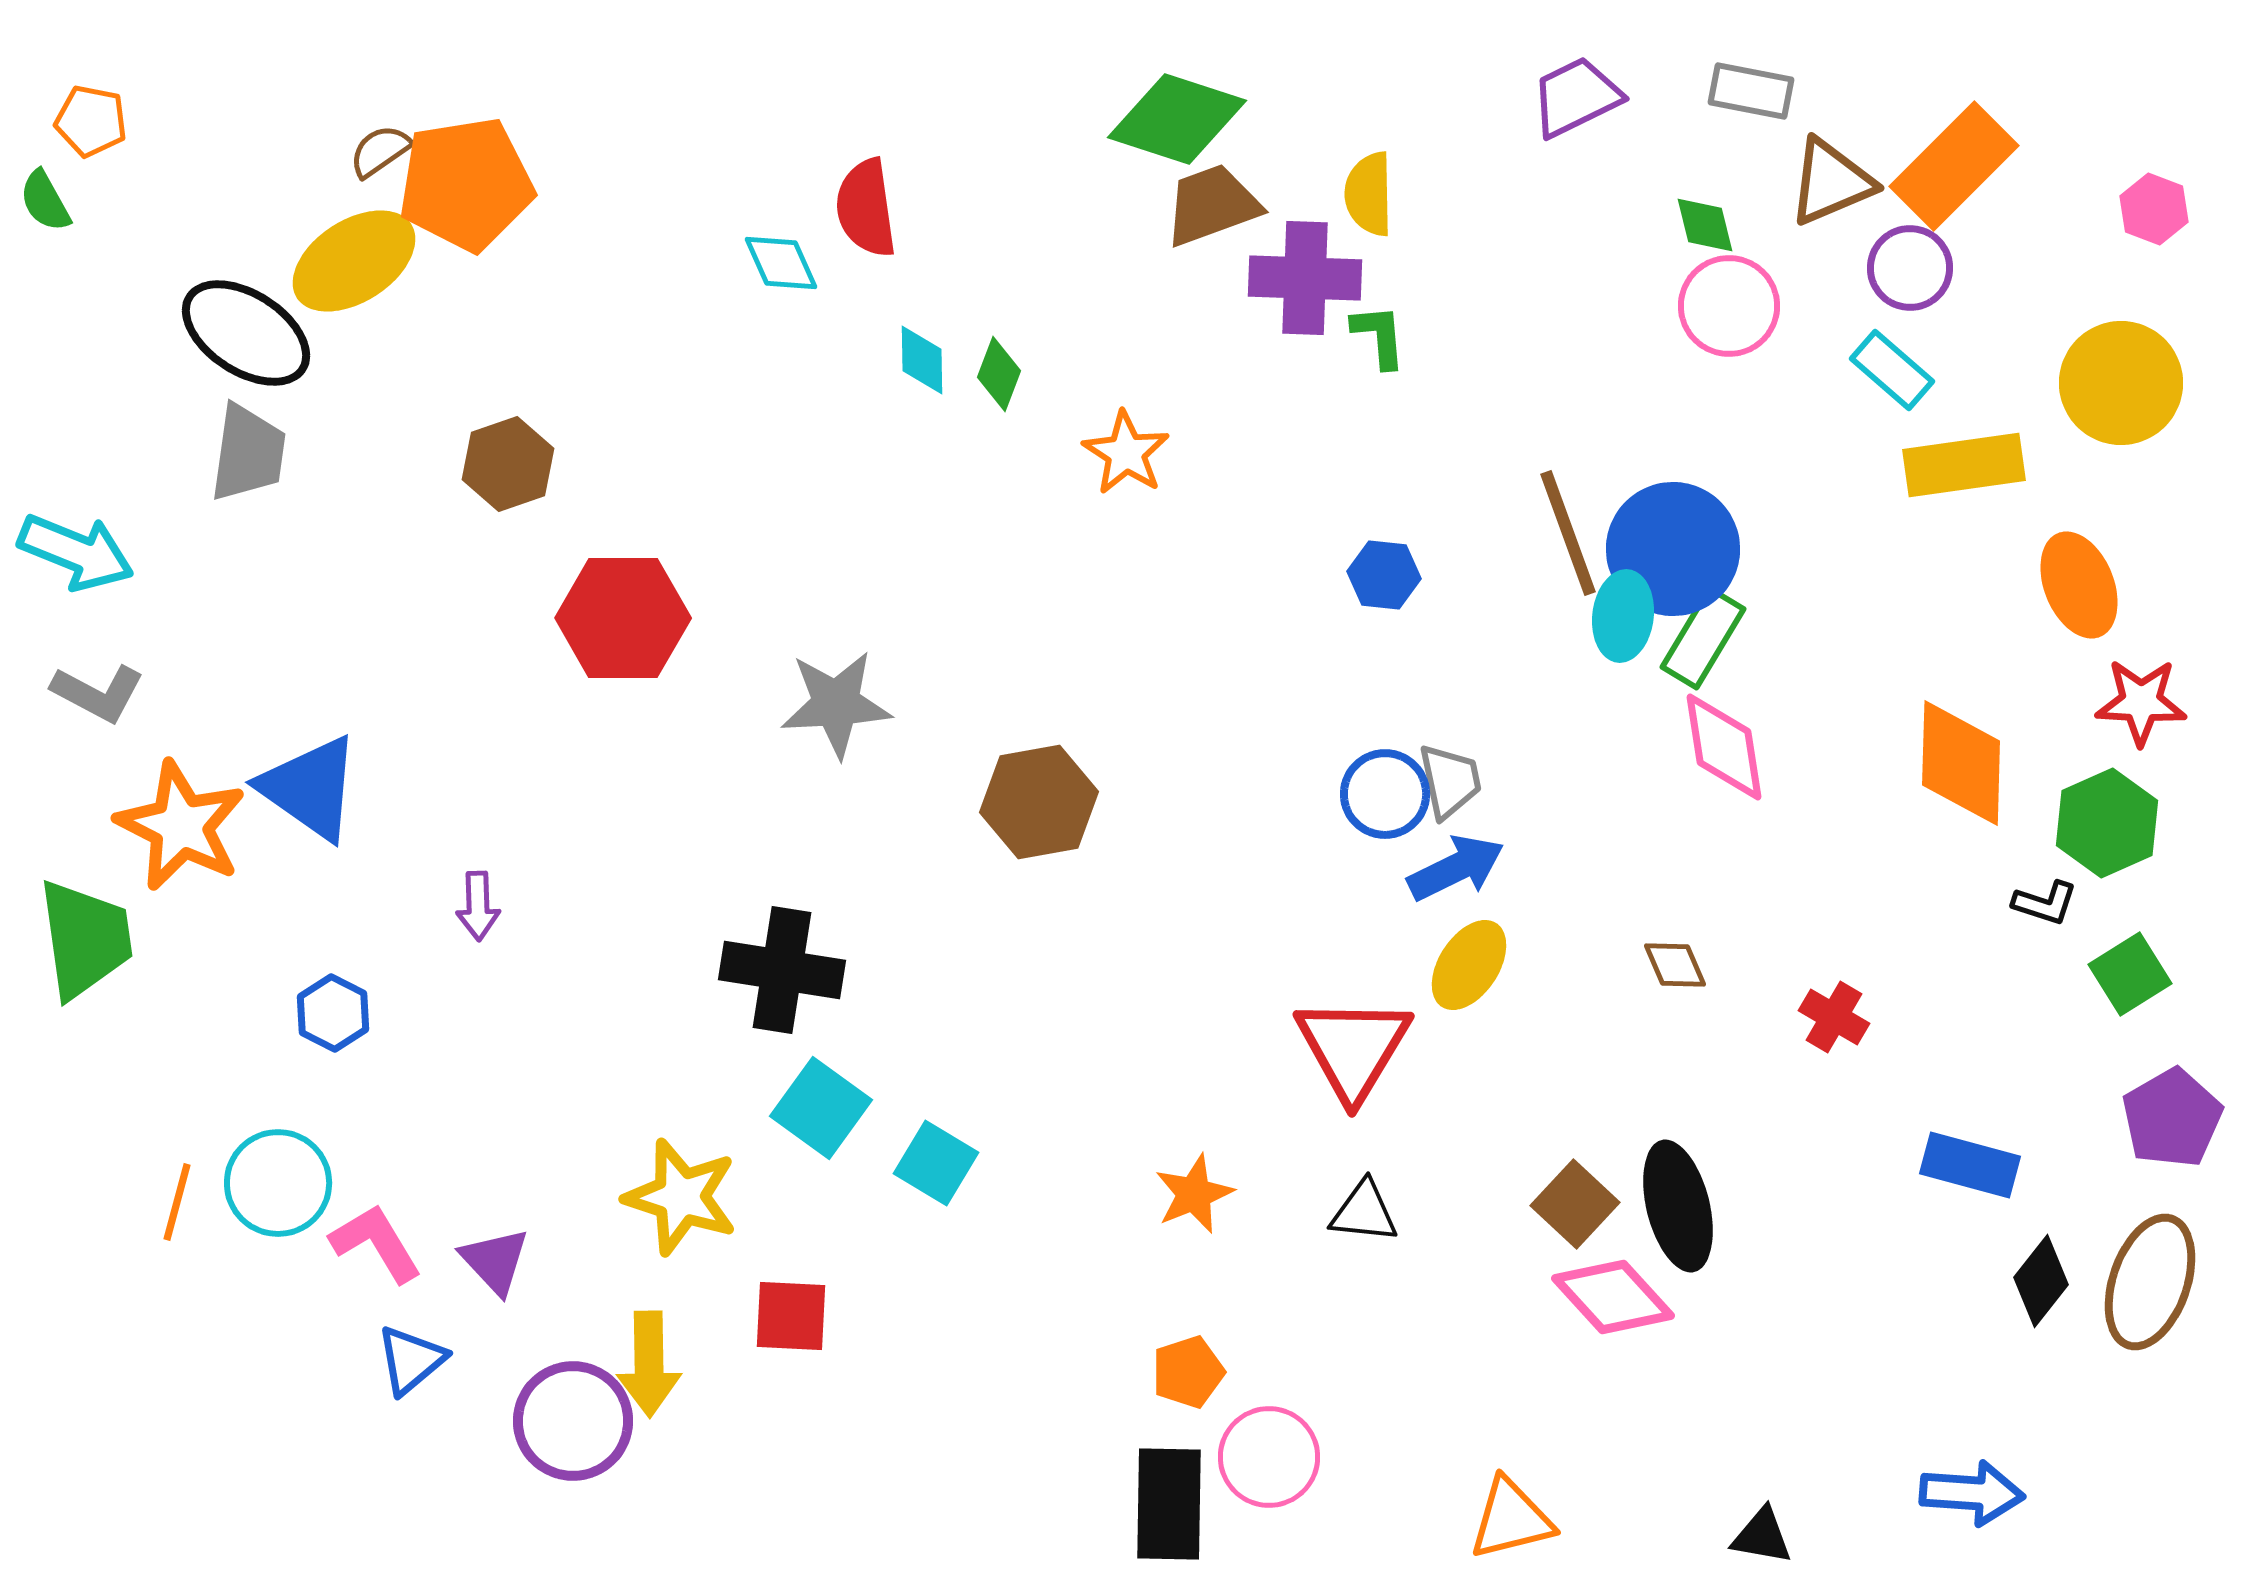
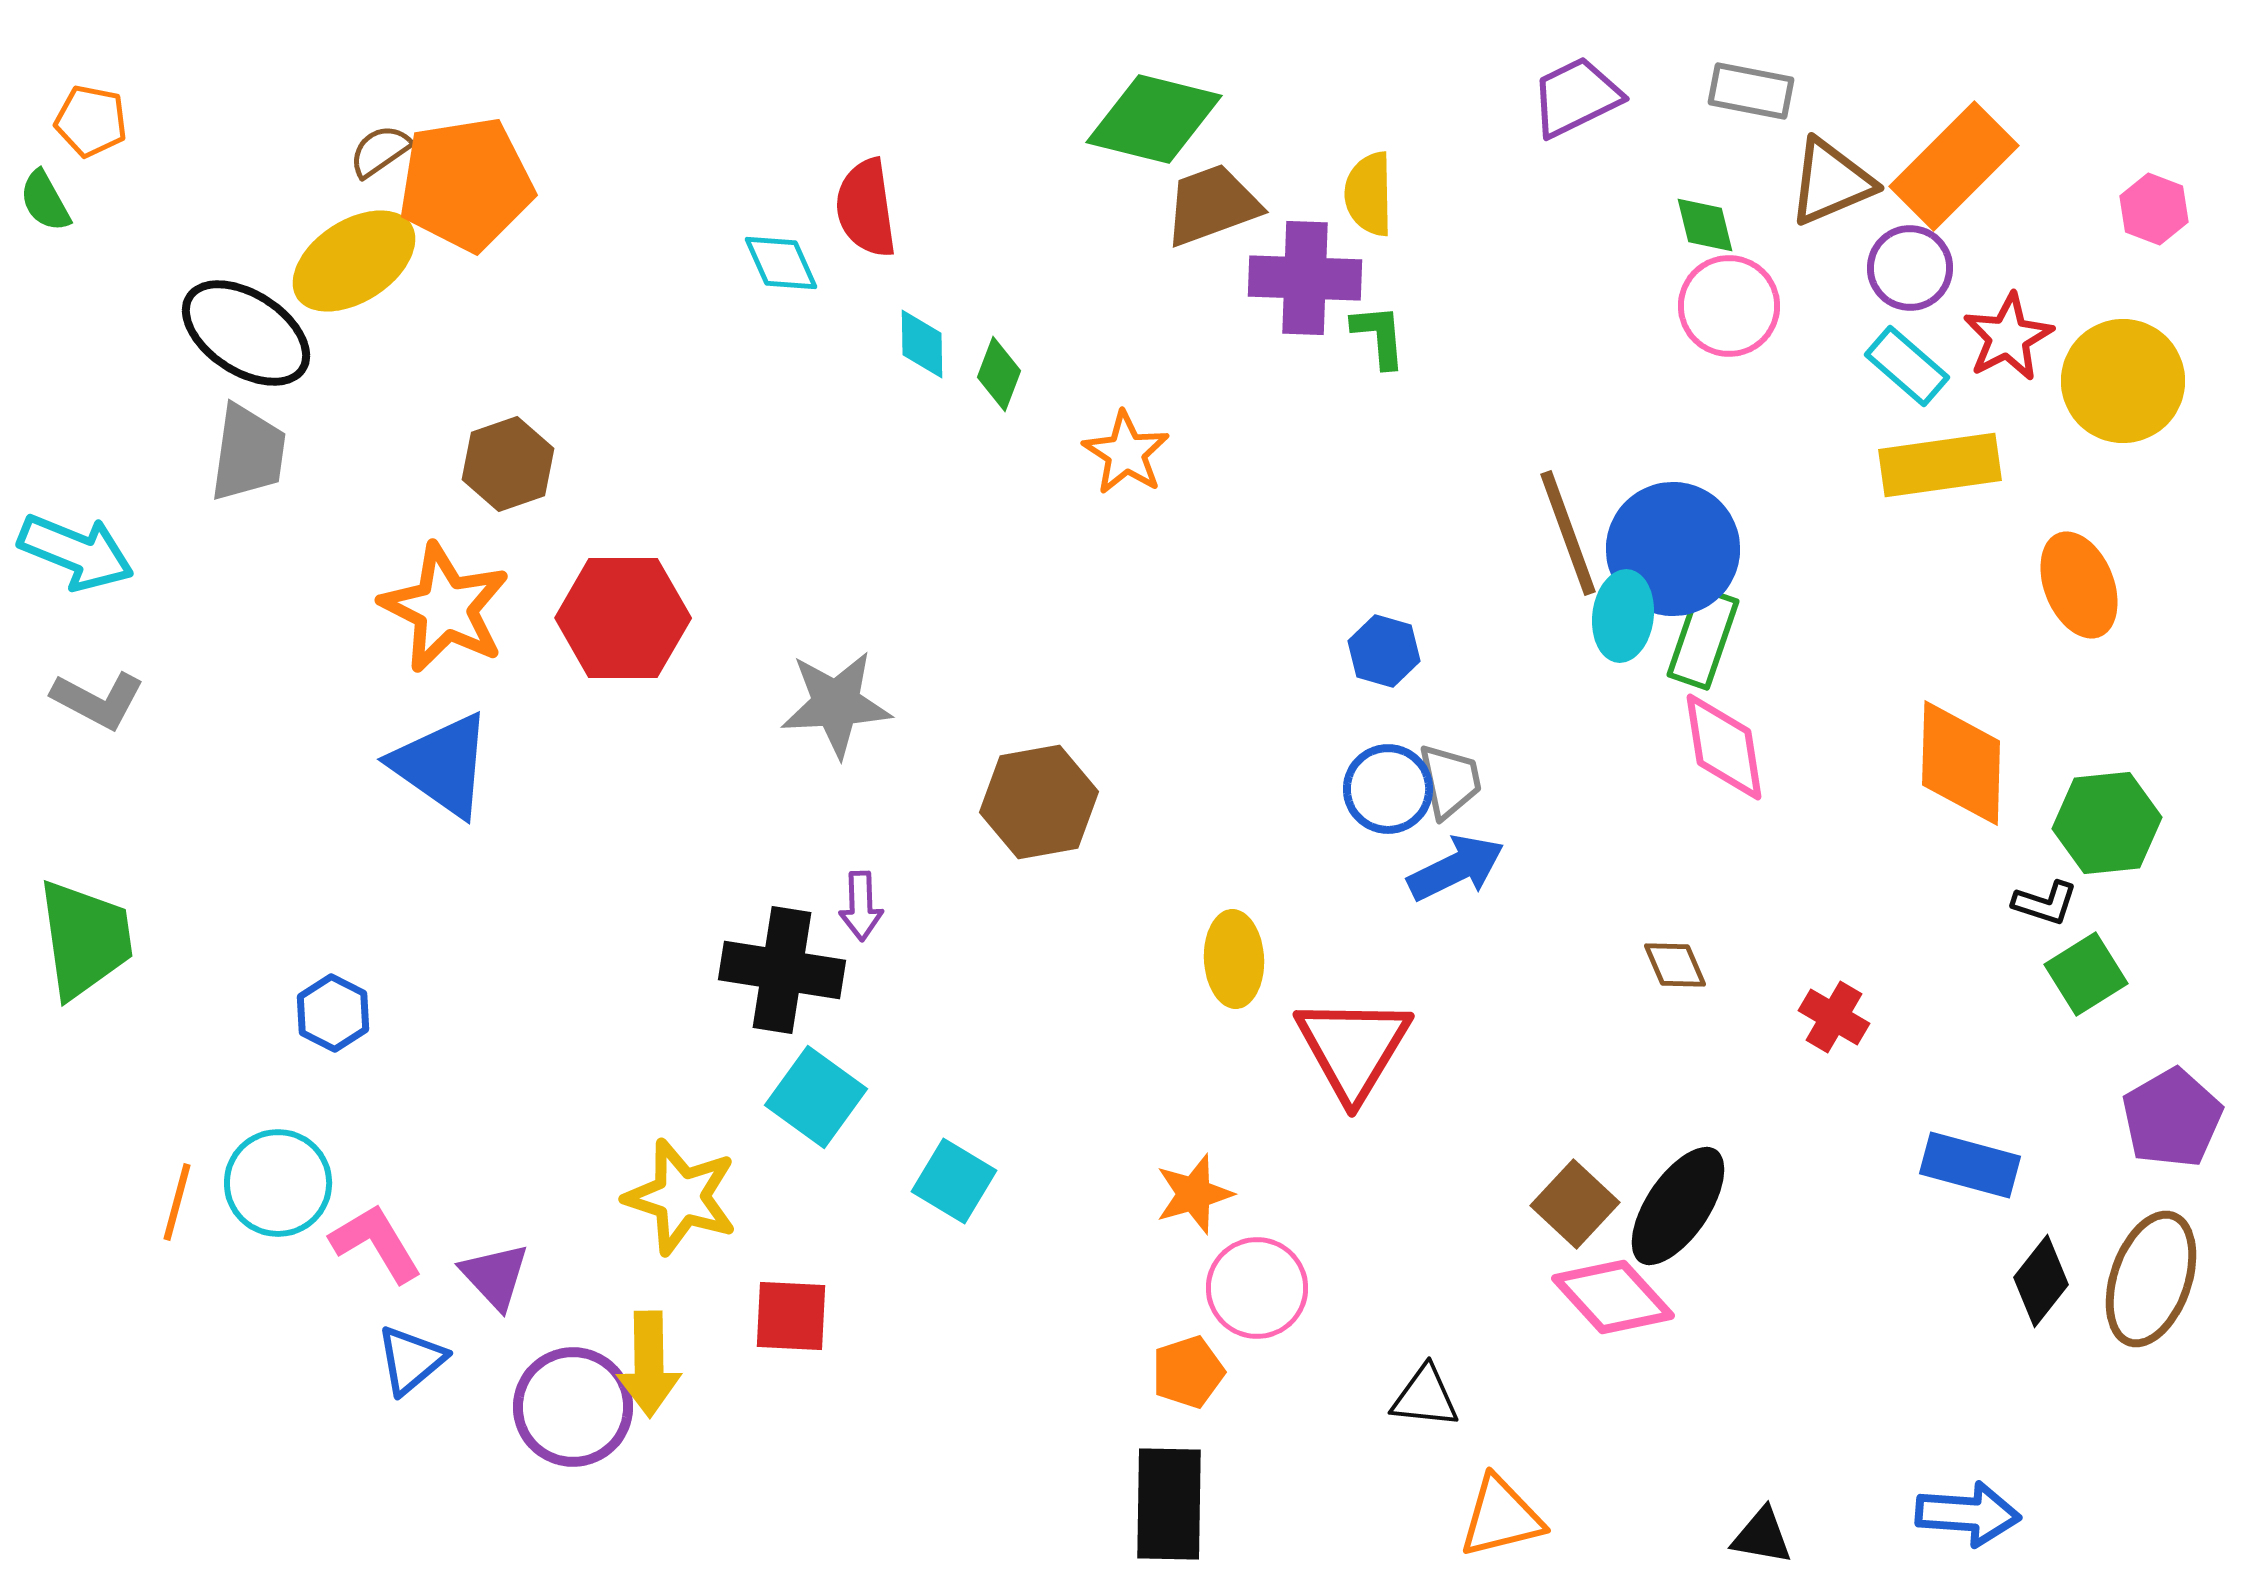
green diamond at (1177, 119): moved 23 px left; rotated 4 degrees counterclockwise
cyan diamond at (922, 360): moved 16 px up
cyan rectangle at (1892, 370): moved 15 px right, 4 px up
yellow circle at (2121, 383): moved 2 px right, 2 px up
yellow rectangle at (1964, 465): moved 24 px left
blue hexagon at (1384, 575): moved 76 px down; rotated 10 degrees clockwise
green rectangle at (1703, 638): rotated 12 degrees counterclockwise
gray L-shape at (98, 693): moved 7 px down
red star at (2141, 702): moved 133 px left, 365 px up; rotated 30 degrees counterclockwise
blue triangle at (310, 788): moved 132 px right, 23 px up
blue circle at (1385, 794): moved 3 px right, 5 px up
green hexagon at (2107, 823): rotated 18 degrees clockwise
orange star at (181, 826): moved 264 px right, 218 px up
purple arrow at (478, 906): moved 383 px right
yellow ellipse at (1469, 965): moved 235 px left, 6 px up; rotated 36 degrees counterclockwise
green square at (2130, 974): moved 44 px left
cyan square at (821, 1108): moved 5 px left, 11 px up
cyan square at (936, 1163): moved 18 px right, 18 px down
orange star at (1194, 1194): rotated 6 degrees clockwise
black ellipse at (1678, 1206): rotated 48 degrees clockwise
black triangle at (1364, 1212): moved 61 px right, 185 px down
purple triangle at (495, 1261): moved 15 px down
brown ellipse at (2150, 1282): moved 1 px right, 3 px up
purple circle at (573, 1421): moved 14 px up
pink circle at (1269, 1457): moved 12 px left, 169 px up
blue arrow at (1972, 1493): moved 4 px left, 21 px down
orange triangle at (1511, 1519): moved 10 px left, 2 px up
